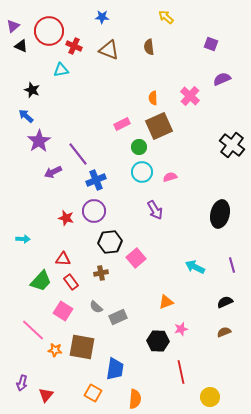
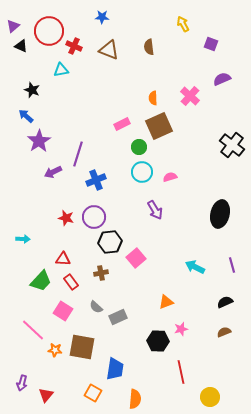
yellow arrow at (166, 17): moved 17 px right, 7 px down; rotated 21 degrees clockwise
purple line at (78, 154): rotated 55 degrees clockwise
purple circle at (94, 211): moved 6 px down
